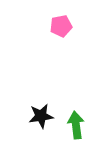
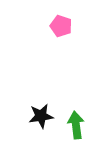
pink pentagon: rotated 30 degrees clockwise
